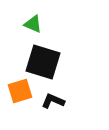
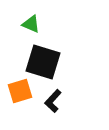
green triangle: moved 2 px left
black L-shape: rotated 70 degrees counterclockwise
